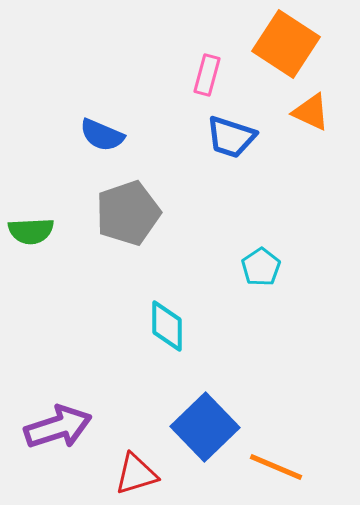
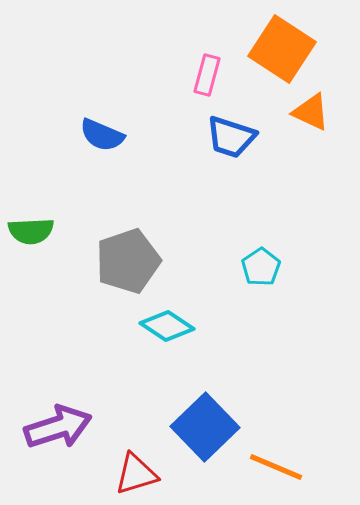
orange square: moved 4 px left, 5 px down
gray pentagon: moved 48 px down
cyan diamond: rotated 56 degrees counterclockwise
